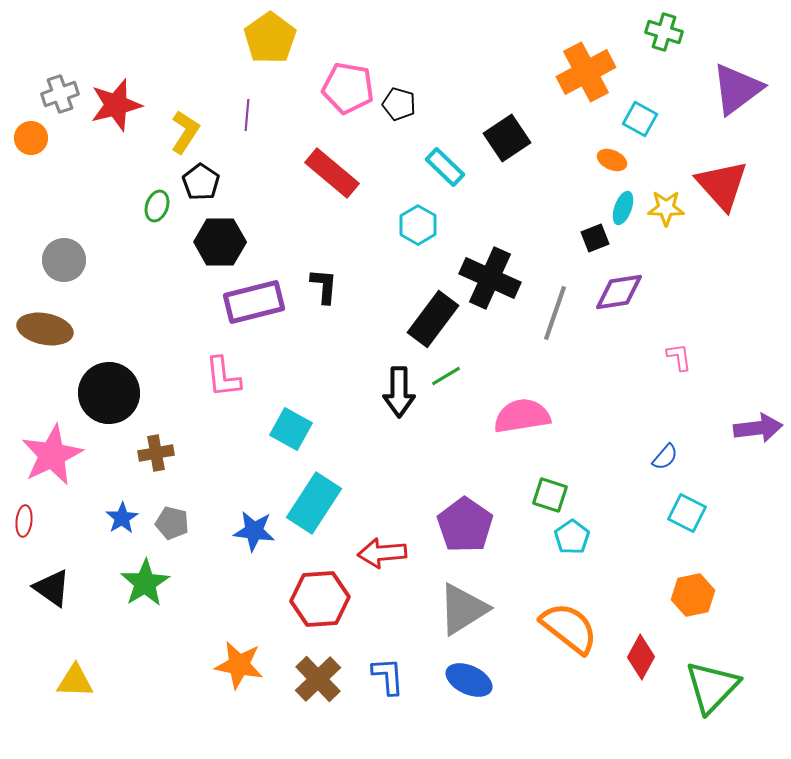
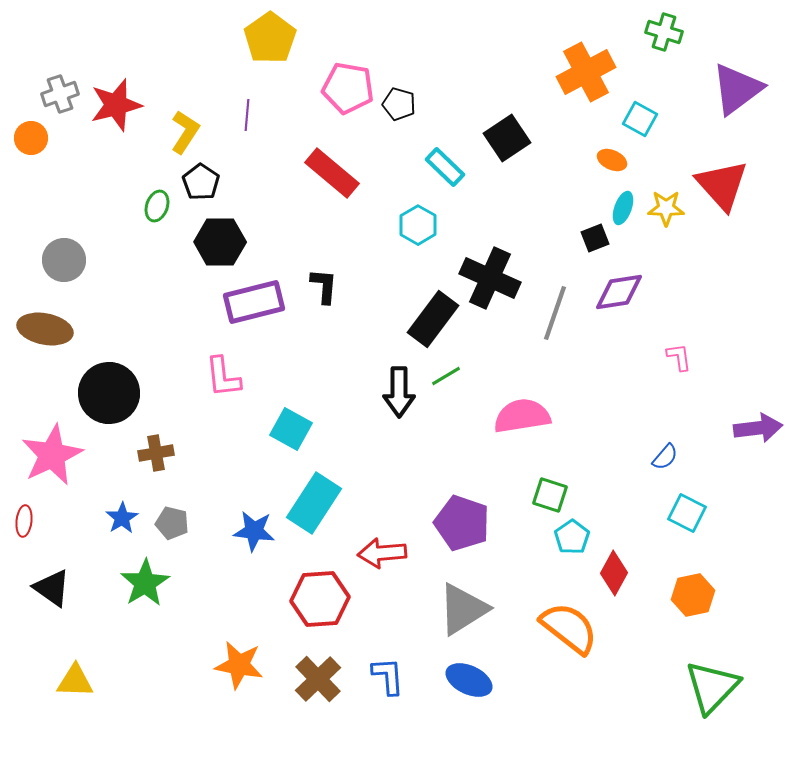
purple pentagon at (465, 525): moved 3 px left, 2 px up; rotated 16 degrees counterclockwise
red diamond at (641, 657): moved 27 px left, 84 px up
